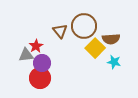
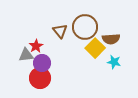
brown circle: moved 1 px right, 1 px down
